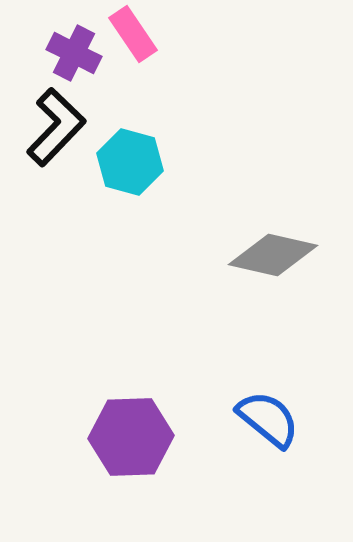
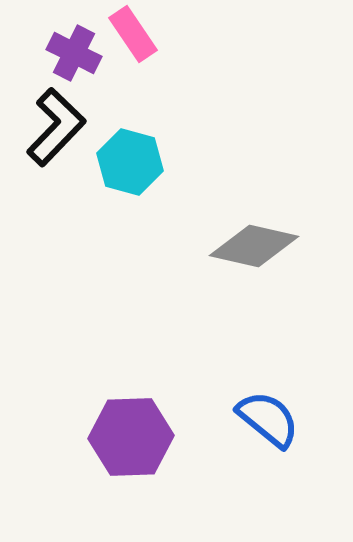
gray diamond: moved 19 px left, 9 px up
